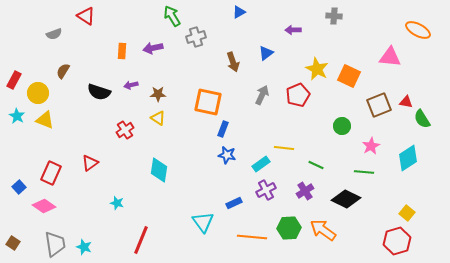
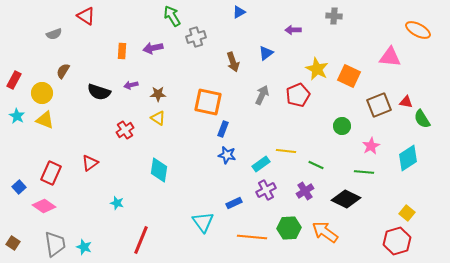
yellow circle at (38, 93): moved 4 px right
yellow line at (284, 148): moved 2 px right, 3 px down
orange arrow at (323, 230): moved 2 px right, 2 px down
